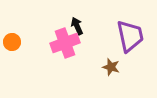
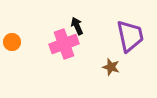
pink cross: moved 1 px left, 1 px down
